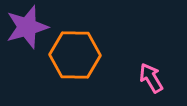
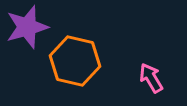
orange hexagon: moved 6 px down; rotated 12 degrees clockwise
